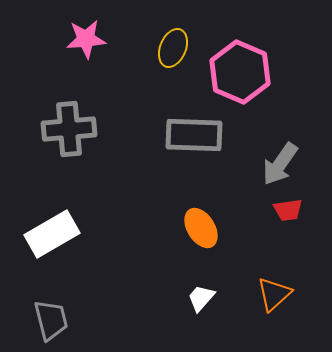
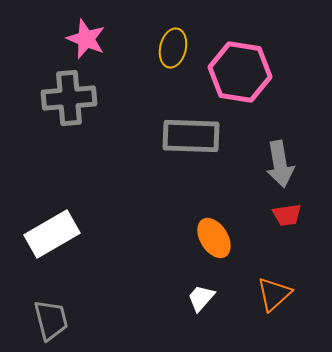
pink star: rotated 27 degrees clockwise
yellow ellipse: rotated 9 degrees counterclockwise
pink hexagon: rotated 14 degrees counterclockwise
gray cross: moved 31 px up
gray rectangle: moved 3 px left, 1 px down
gray arrow: rotated 45 degrees counterclockwise
red trapezoid: moved 1 px left, 5 px down
orange ellipse: moved 13 px right, 10 px down
